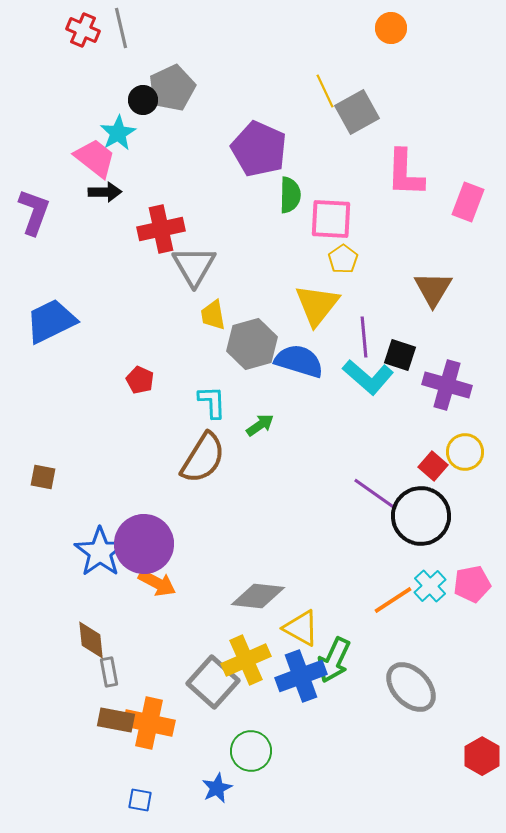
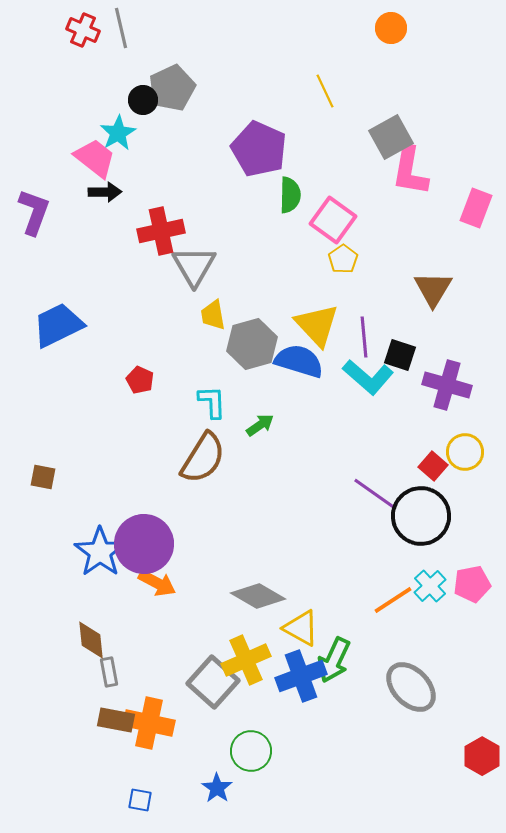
gray square at (357, 112): moved 34 px right, 25 px down
pink L-shape at (405, 173): moved 5 px right, 2 px up; rotated 8 degrees clockwise
pink rectangle at (468, 202): moved 8 px right, 6 px down
pink square at (331, 219): moved 2 px right, 1 px down; rotated 33 degrees clockwise
red cross at (161, 229): moved 2 px down
yellow triangle at (317, 305): moved 20 px down; rotated 21 degrees counterclockwise
blue trapezoid at (51, 321): moved 7 px right, 4 px down
gray diamond at (258, 596): rotated 24 degrees clockwise
blue star at (217, 788): rotated 12 degrees counterclockwise
